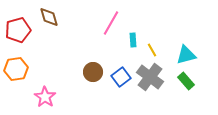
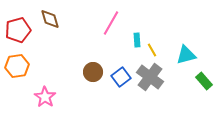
brown diamond: moved 1 px right, 2 px down
cyan rectangle: moved 4 px right
orange hexagon: moved 1 px right, 3 px up
green rectangle: moved 18 px right
